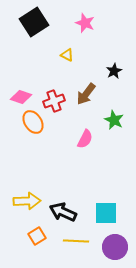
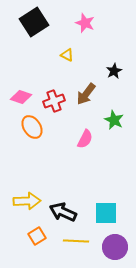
orange ellipse: moved 1 px left, 5 px down
